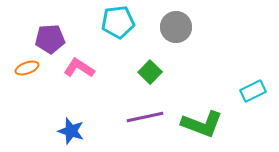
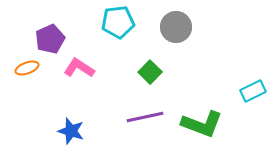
purple pentagon: rotated 20 degrees counterclockwise
